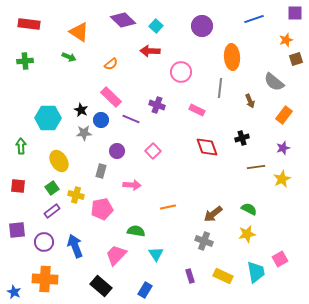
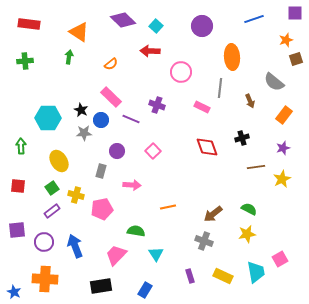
green arrow at (69, 57): rotated 104 degrees counterclockwise
pink rectangle at (197, 110): moved 5 px right, 3 px up
black rectangle at (101, 286): rotated 50 degrees counterclockwise
